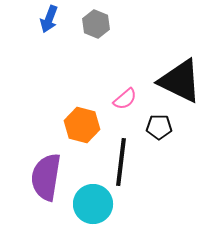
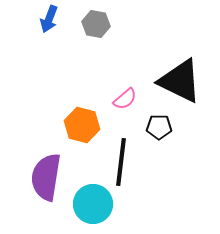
gray hexagon: rotated 12 degrees counterclockwise
